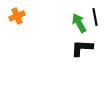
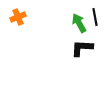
orange cross: moved 1 px right, 1 px down
